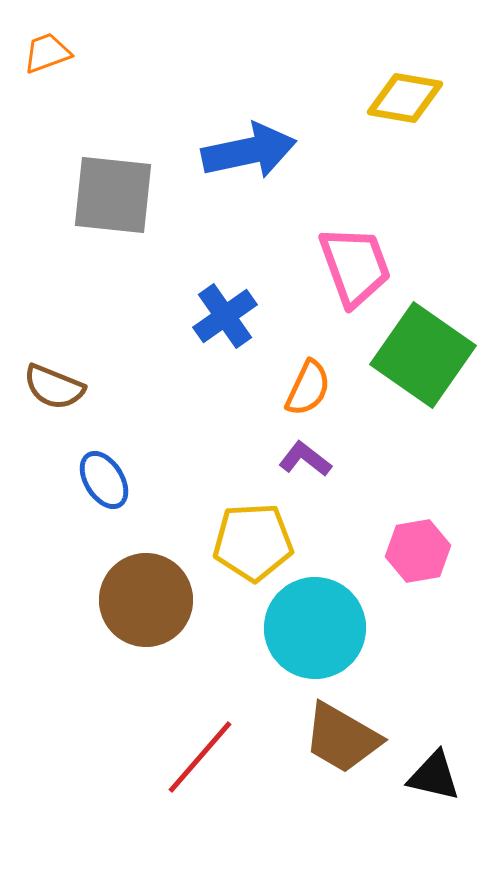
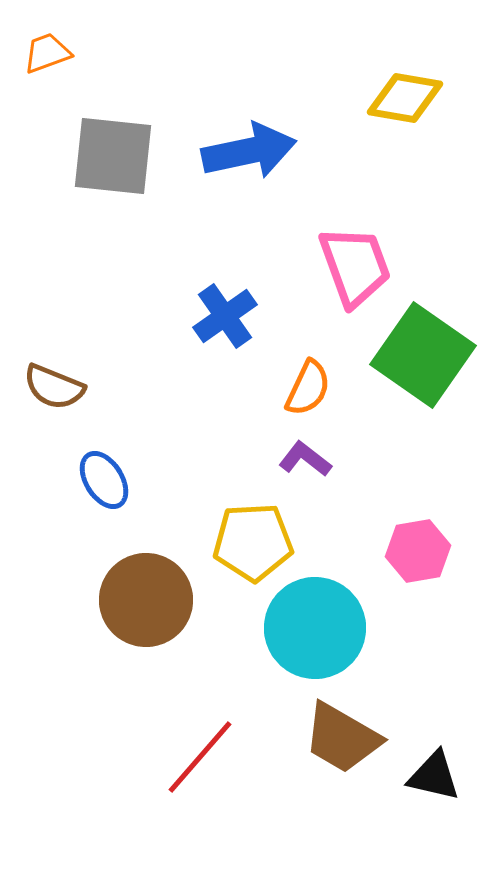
gray square: moved 39 px up
